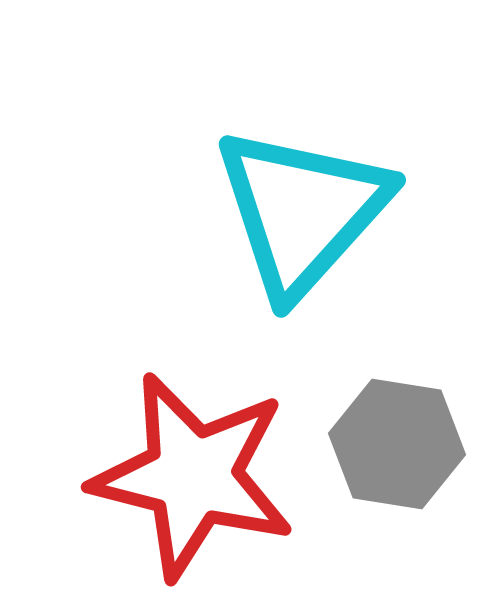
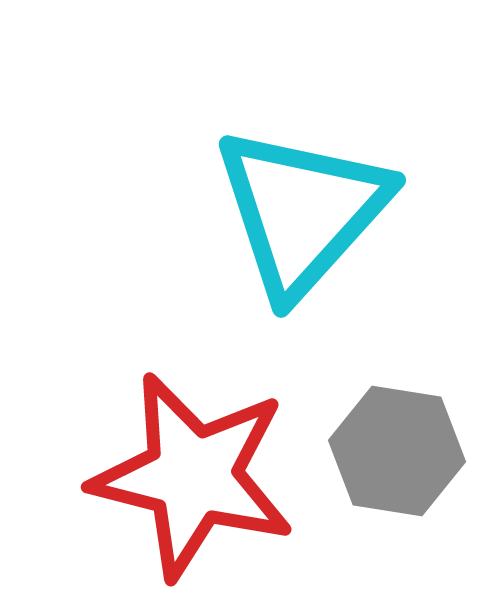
gray hexagon: moved 7 px down
